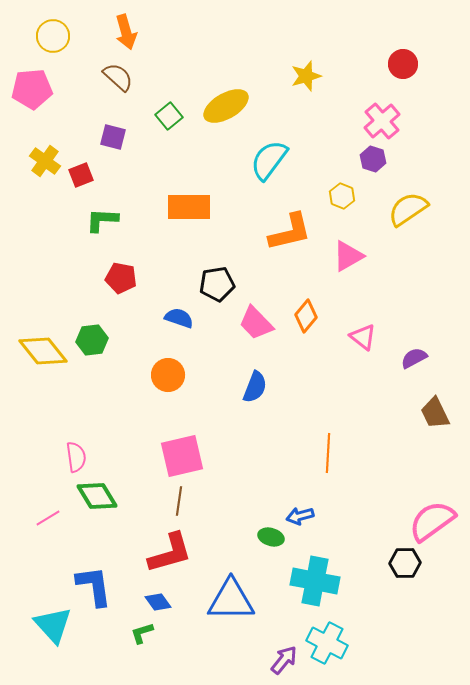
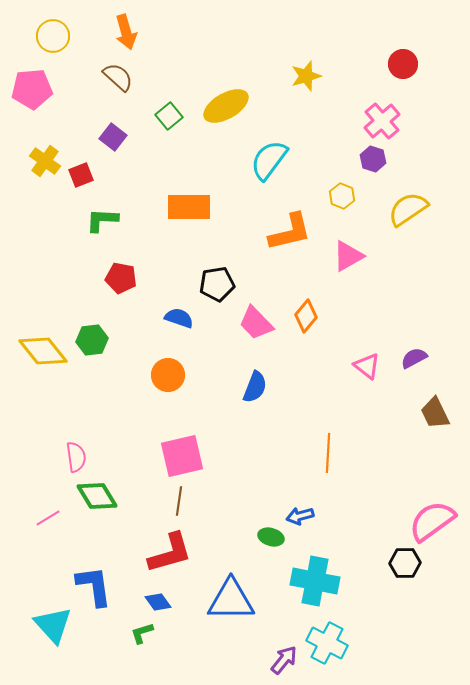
purple square at (113, 137): rotated 24 degrees clockwise
pink triangle at (363, 337): moved 4 px right, 29 px down
